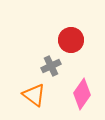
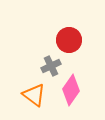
red circle: moved 2 px left
pink diamond: moved 11 px left, 4 px up
